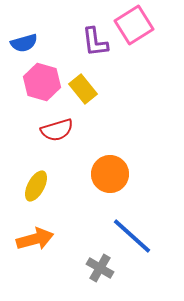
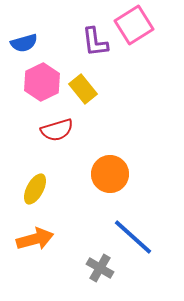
pink hexagon: rotated 18 degrees clockwise
yellow ellipse: moved 1 px left, 3 px down
blue line: moved 1 px right, 1 px down
